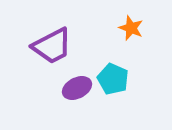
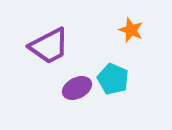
orange star: moved 2 px down
purple trapezoid: moved 3 px left
